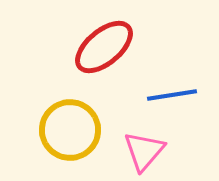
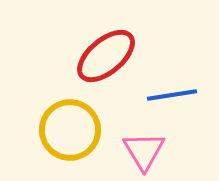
red ellipse: moved 2 px right, 9 px down
pink triangle: rotated 12 degrees counterclockwise
